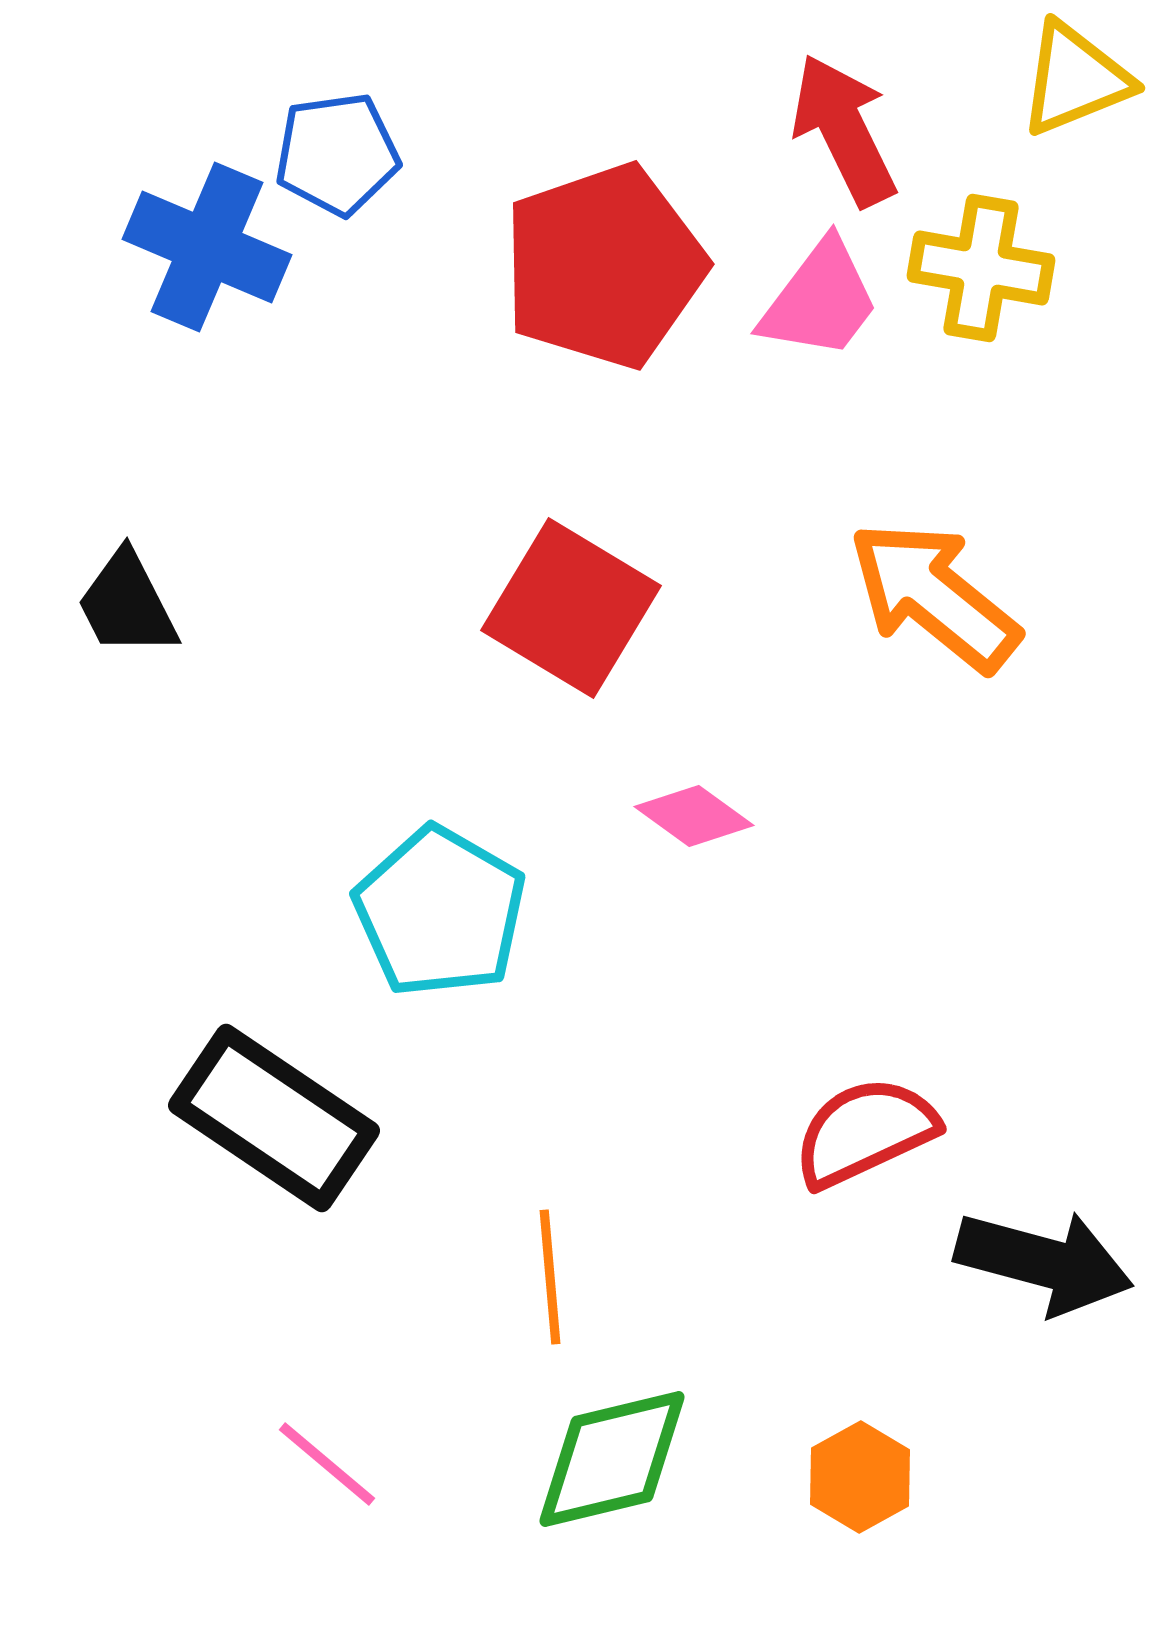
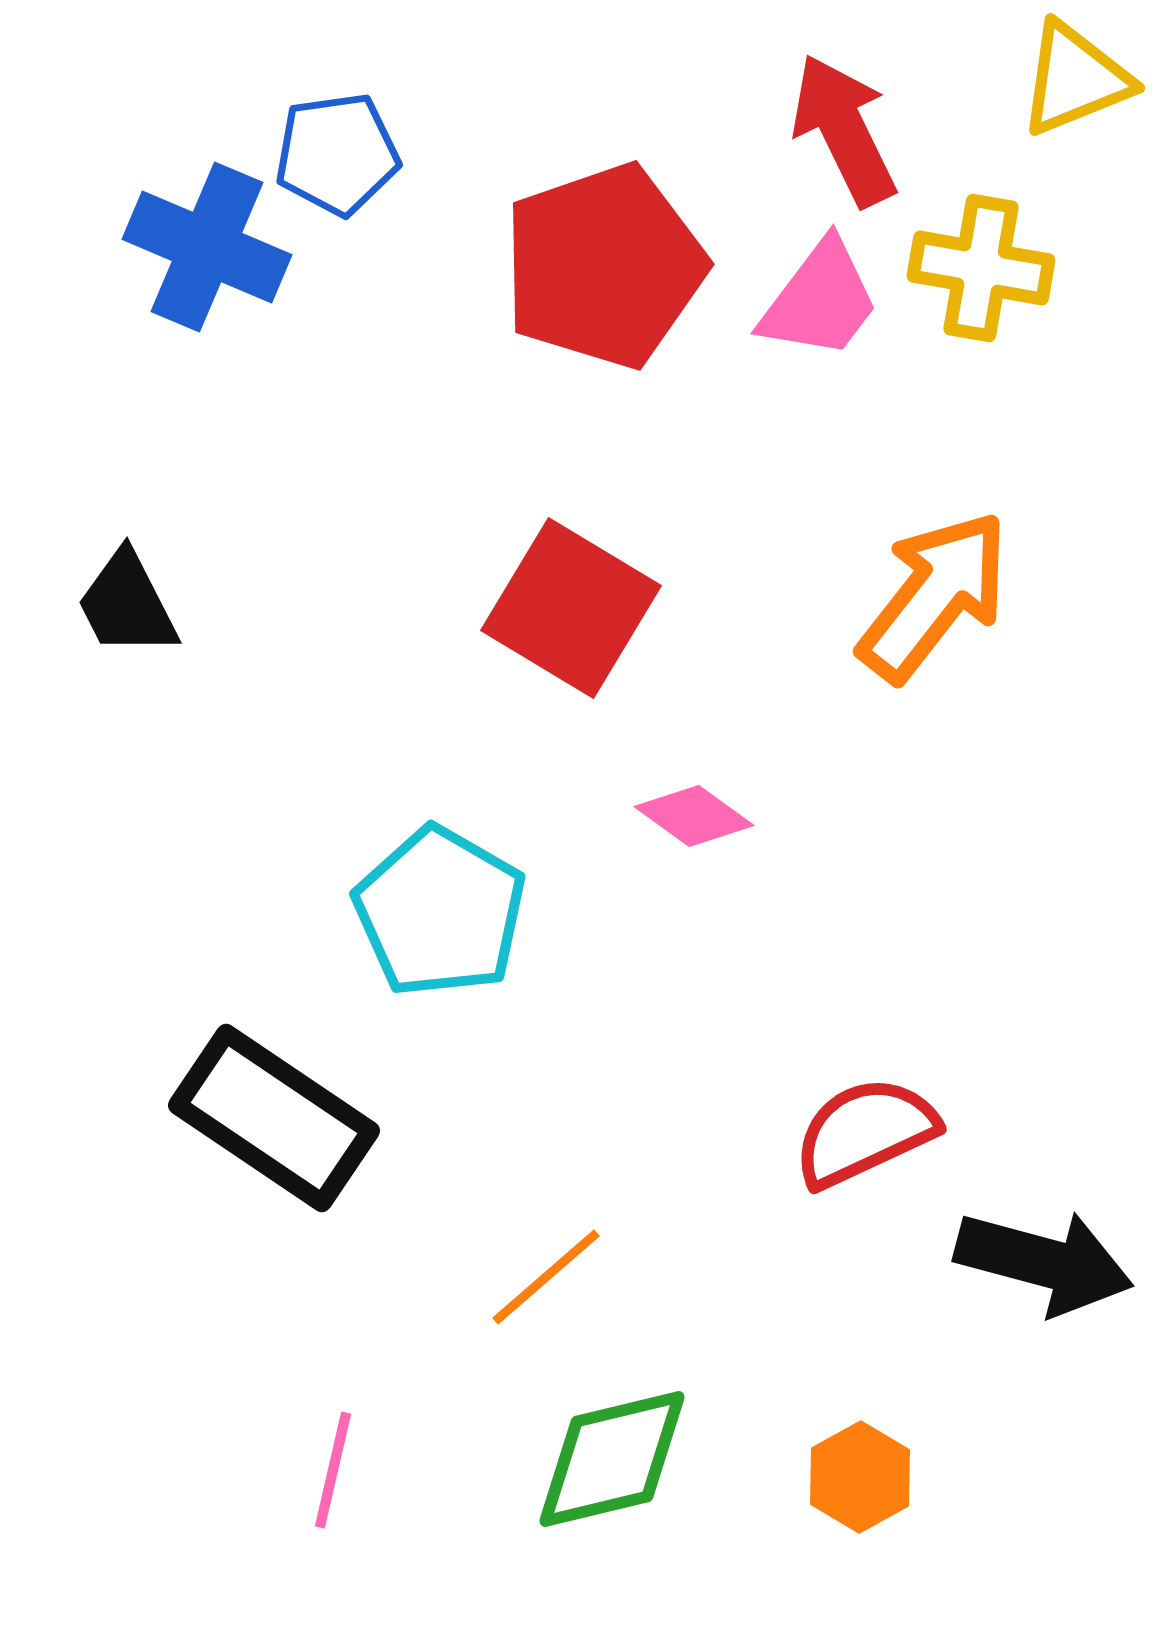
orange arrow: rotated 89 degrees clockwise
orange line: moved 4 px left; rotated 54 degrees clockwise
pink line: moved 6 px right, 6 px down; rotated 63 degrees clockwise
